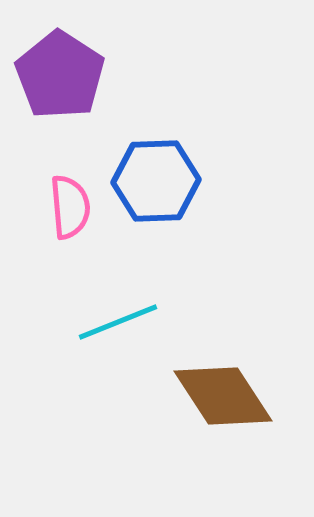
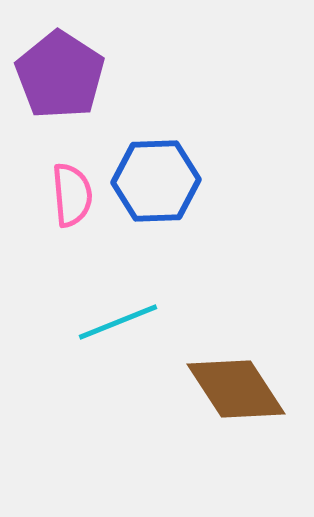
pink semicircle: moved 2 px right, 12 px up
brown diamond: moved 13 px right, 7 px up
